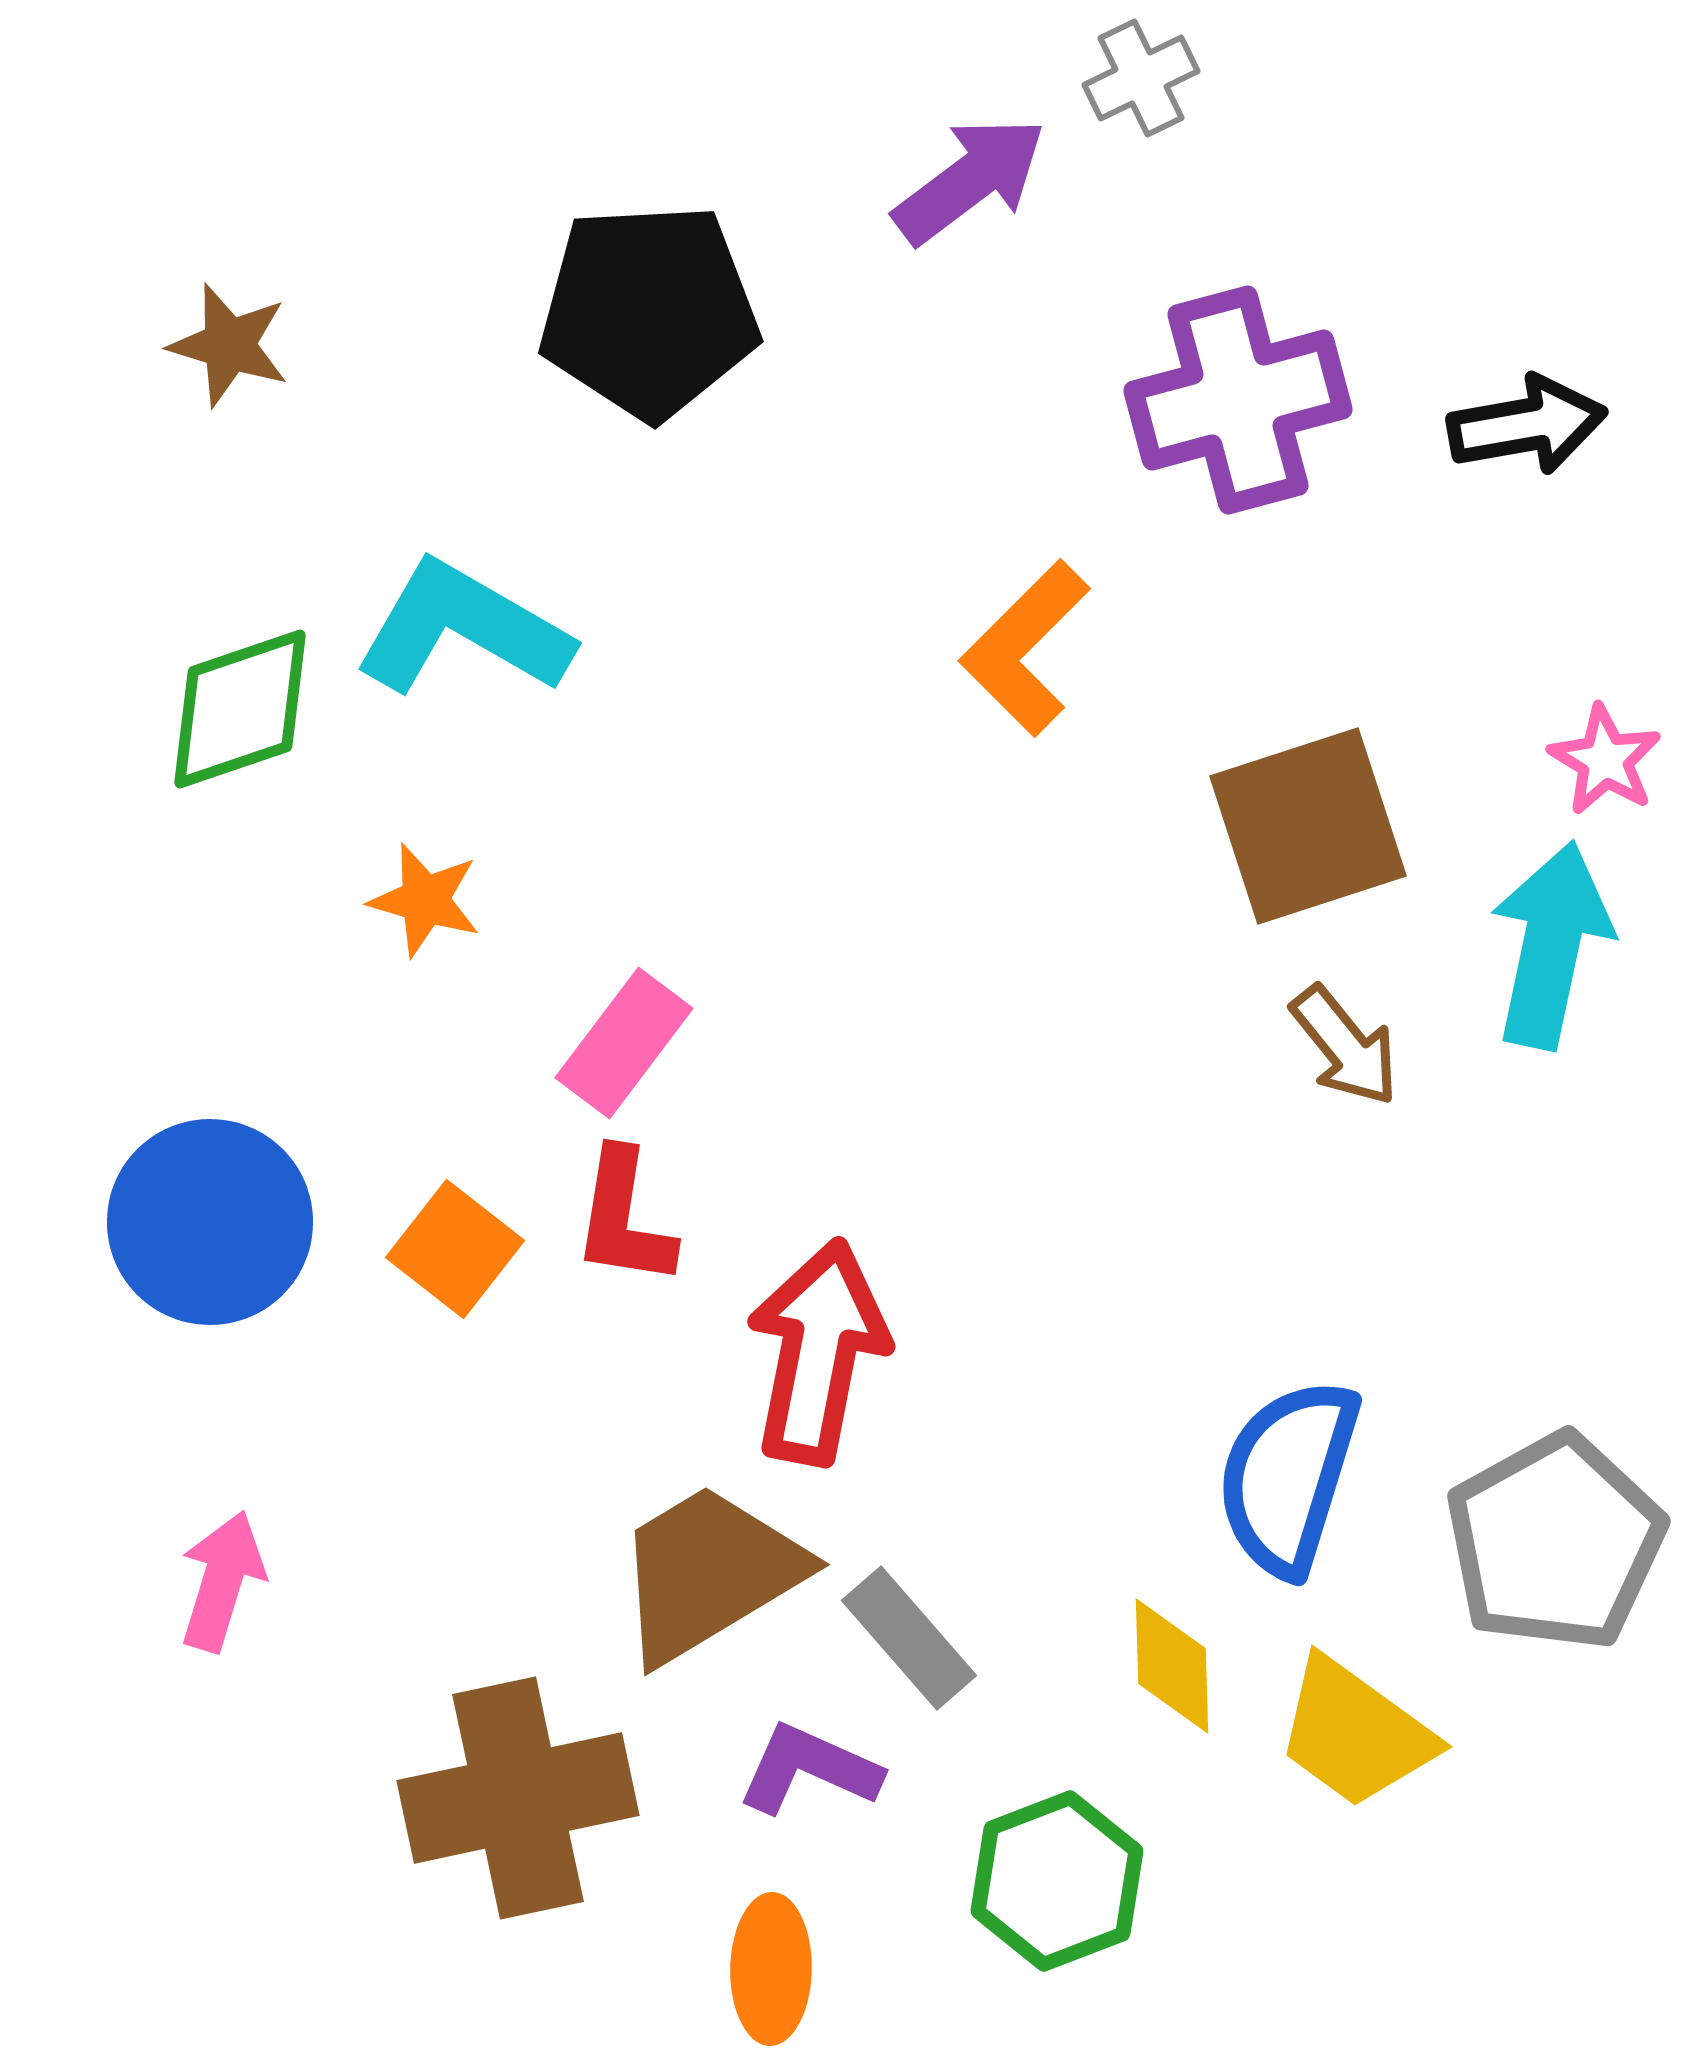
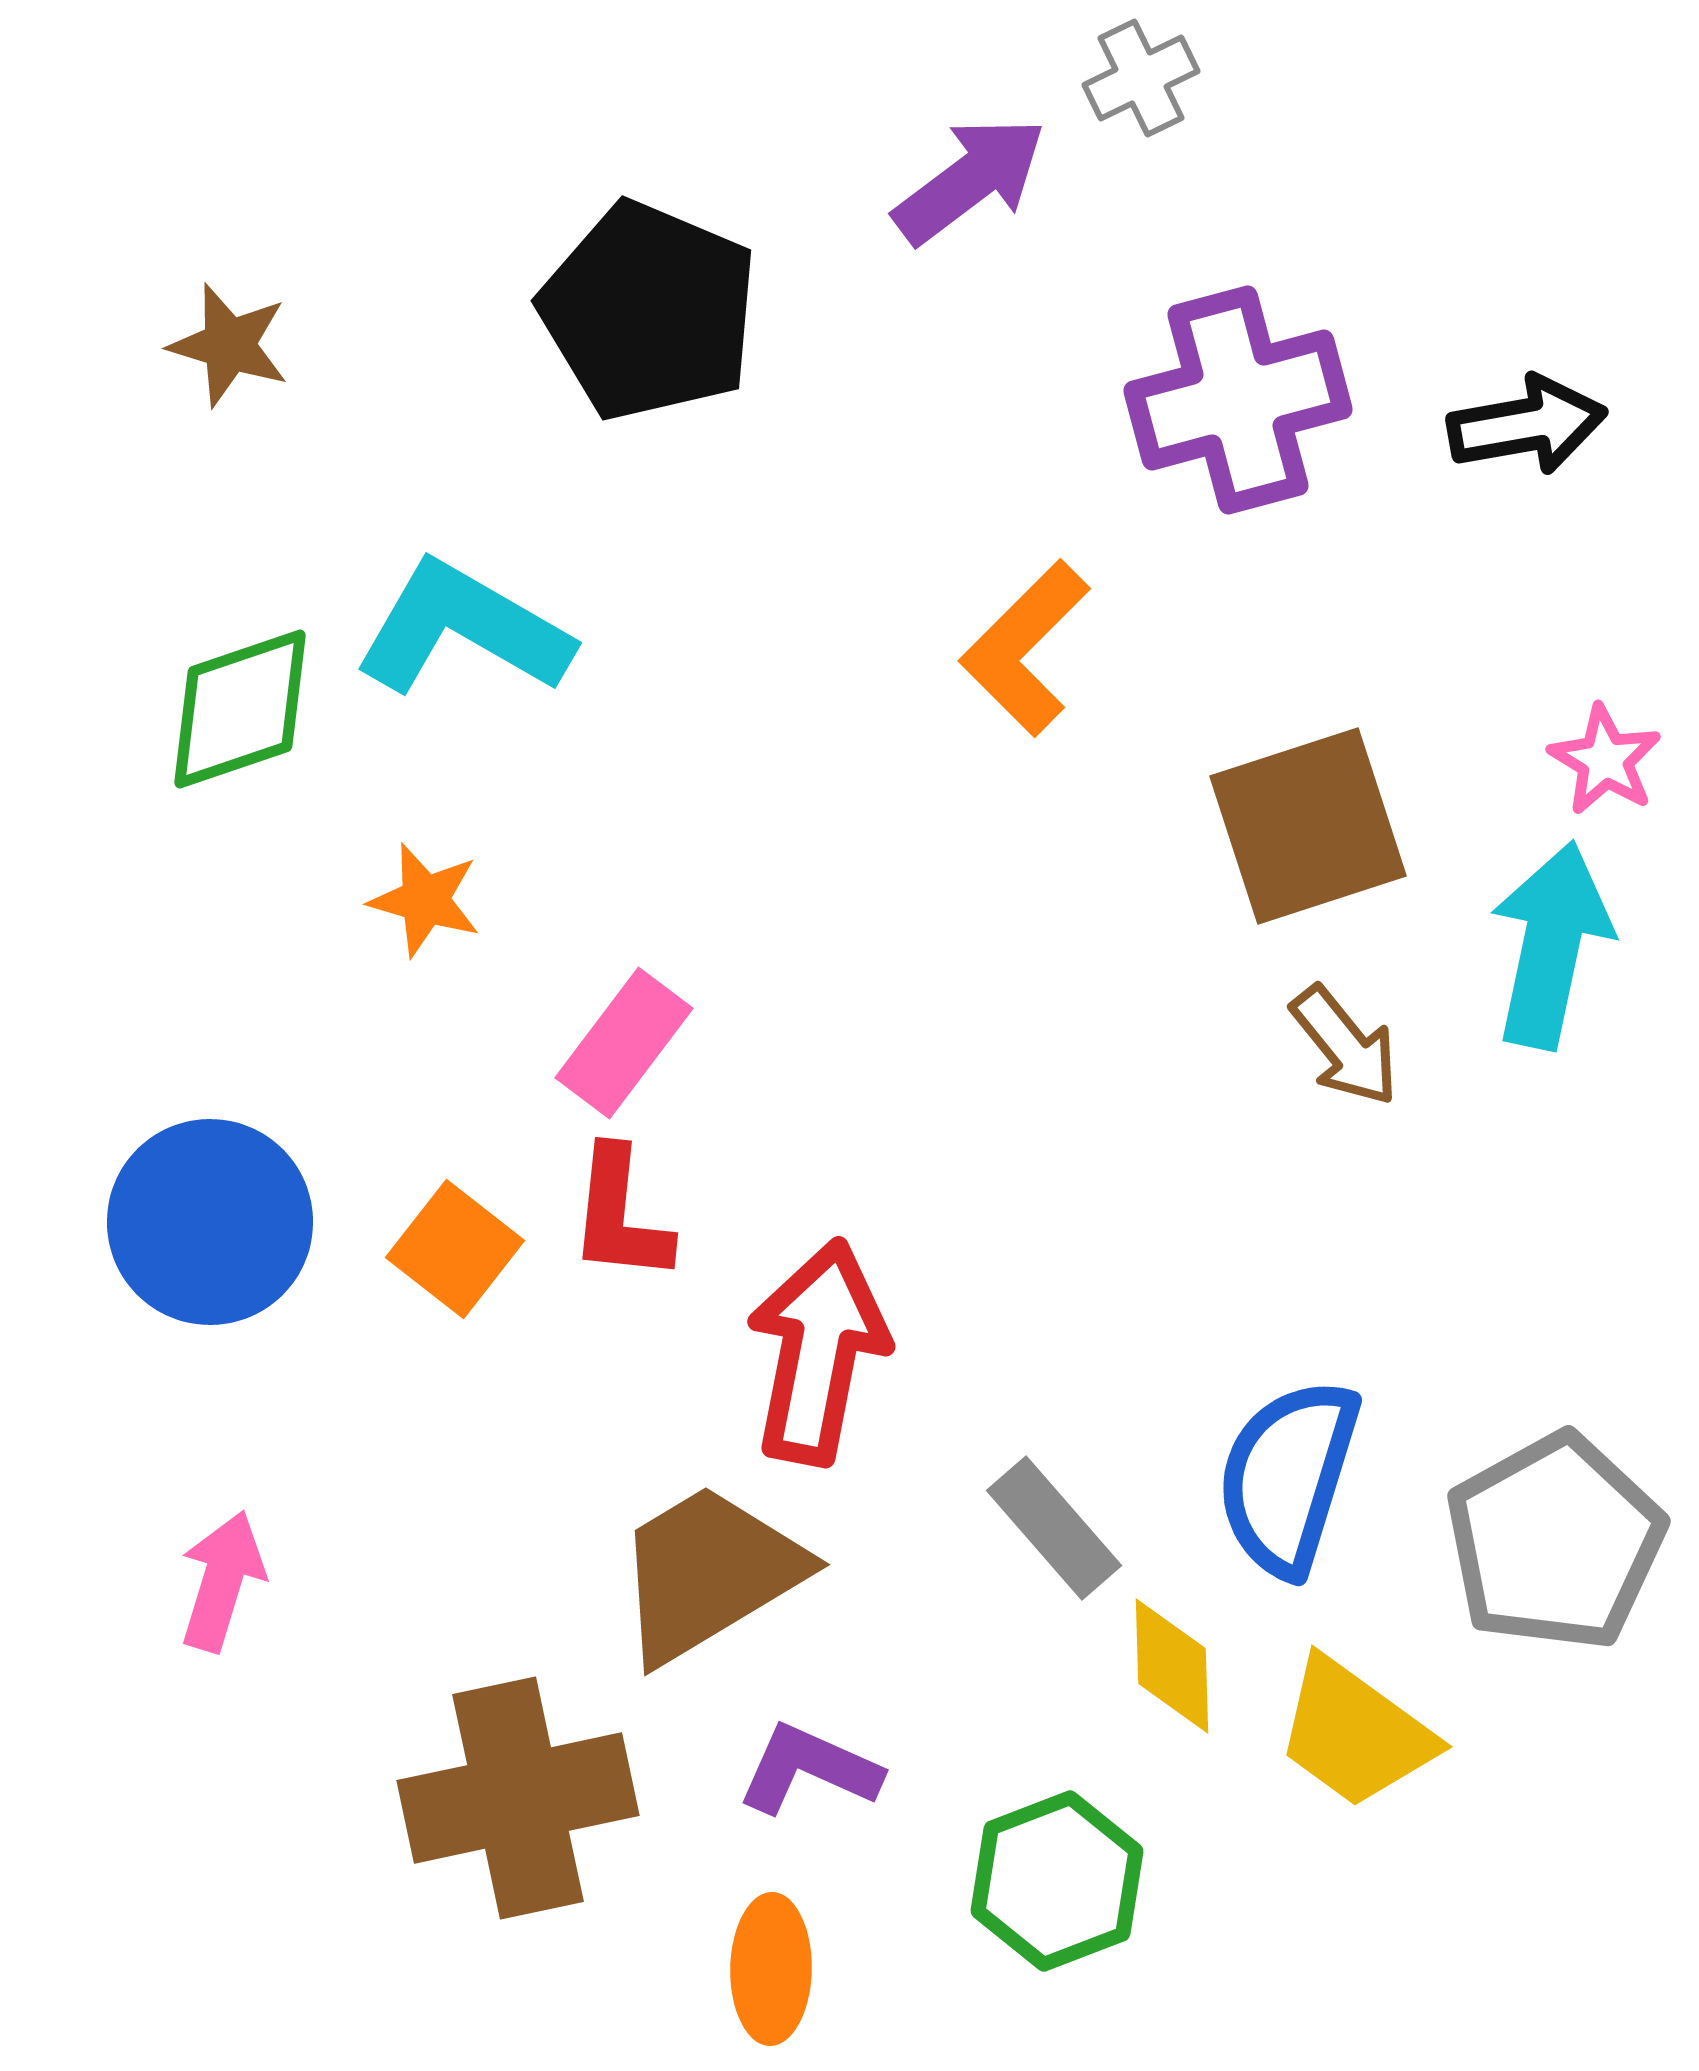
black pentagon: rotated 26 degrees clockwise
red L-shape: moved 4 px left, 3 px up; rotated 3 degrees counterclockwise
gray rectangle: moved 145 px right, 110 px up
